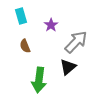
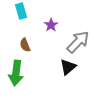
cyan rectangle: moved 5 px up
gray arrow: moved 2 px right
brown semicircle: moved 1 px up
green arrow: moved 23 px left, 7 px up
